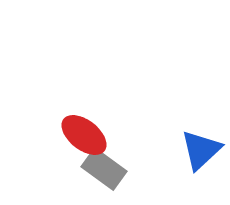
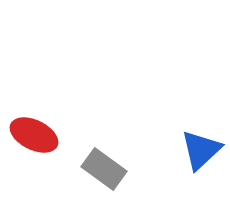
red ellipse: moved 50 px left; rotated 12 degrees counterclockwise
